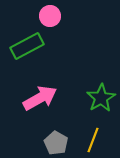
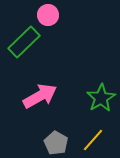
pink circle: moved 2 px left, 1 px up
green rectangle: moved 3 px left, 4 px up; rotated 16 degrees counterclockwise
pink arrow: moved 2 px up
yellow line: rotated 20 degrees clockwise
